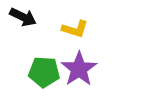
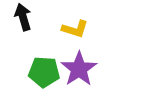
black arrow: rotated 132 degrees counterclockwise
